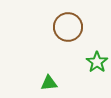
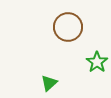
green triangle: rotated 36 degrees counterclockwise
